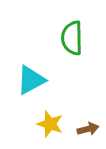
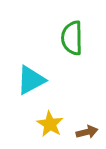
yellow star: rotated 12 degrees clockwise
brown arrow: moved 1 px left, 3 px down
